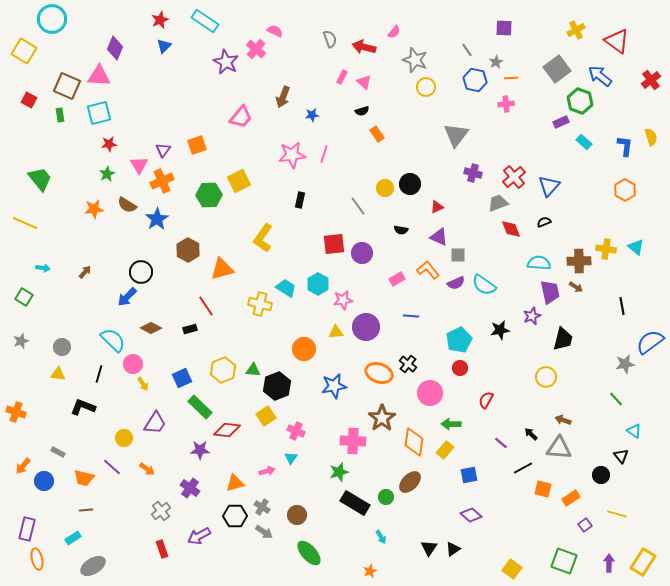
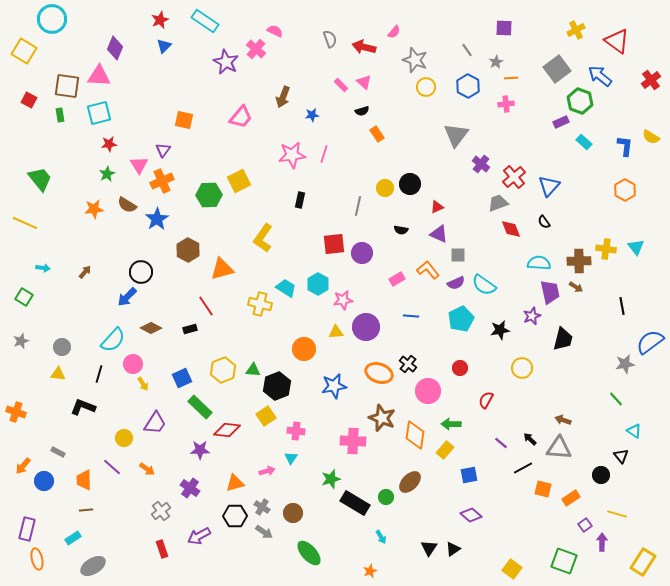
pink rectangle at (342, 77): moved 1 px left, 8 px down; rotated 72 degrees counterclockwise
blue hexagon at (475, 80): moved 7 px left, 6 px down; rotated 15 degrees clockwise
brown square at (67, 86): rotated 16 degrees counterclockwise
yellow semicircle at (651, 137): rotated 138 degrees clockwise
orange square at (197, 145): moved 13 px left, 25 px up; rotated 30 degrees clockwise
purple cross at (473, 173): moved 8 px right, 9 px up; rotated 24 degrees clockwise
gray line at (358, 206): rotated 48 degrees clockwise
black semicircle at (544, 222): rotated 104 degrees counterclockwise
purple triangle at (439, 237): moved 3 px up
cyan triangle at (636, 247): rotated 12 degrees clockwise
cyan semicircle at (113, 340): rotated 88 degrees clockwise
cyan pentagon at (459, 340): moved 2 px right, 21 px up
yellow circle at (546, 377): moved 24 px left, 9 px up
pink circle at (430, 393): moved 2 px left, 2 px up
brown star at (382, 418): rotated 16 degrees counterclockwise
pink cross at (296, 431): rotated 18 degrees counterclockwise
black arrow at (531, 434): moved 1 px left, 5 px down
orange diamond at (414, 442): moved 1 px right, 7 px up
green star at (339, 472): moved 8 px left, 7 px down
orange trapezoid at (84, 478): moved 2 px down; rotated 75 degrees clockwise
brown circle at (297, 515): moved 4 px left, 2 px up
purple arrow at (609, 563): moved 7 px left, 21 px up
